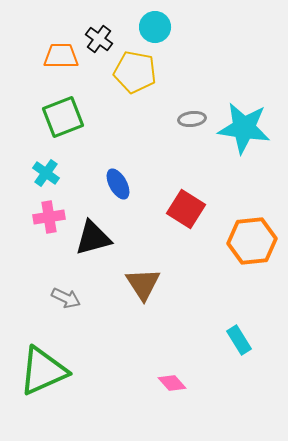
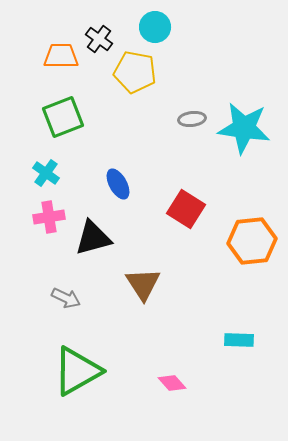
cyan rectangle: rotated 56 degrees counterclockwise
green triangle: moved 34 px right; rotated 6 degrees counterclockwise
